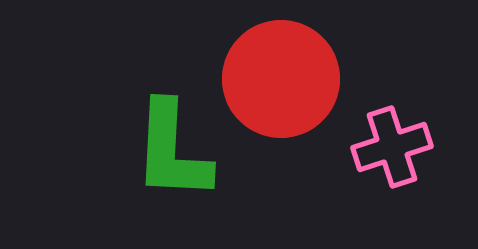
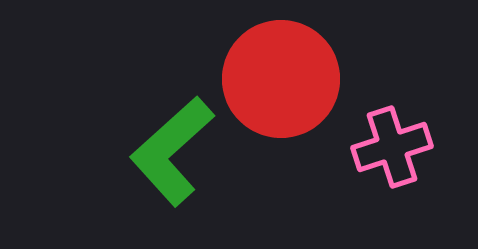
green L-shape: rotated 45 degrees clockwise
